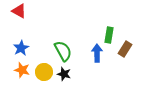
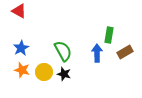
brown rectangle: moved 3 px down; rotated 28 degrees clockwise
